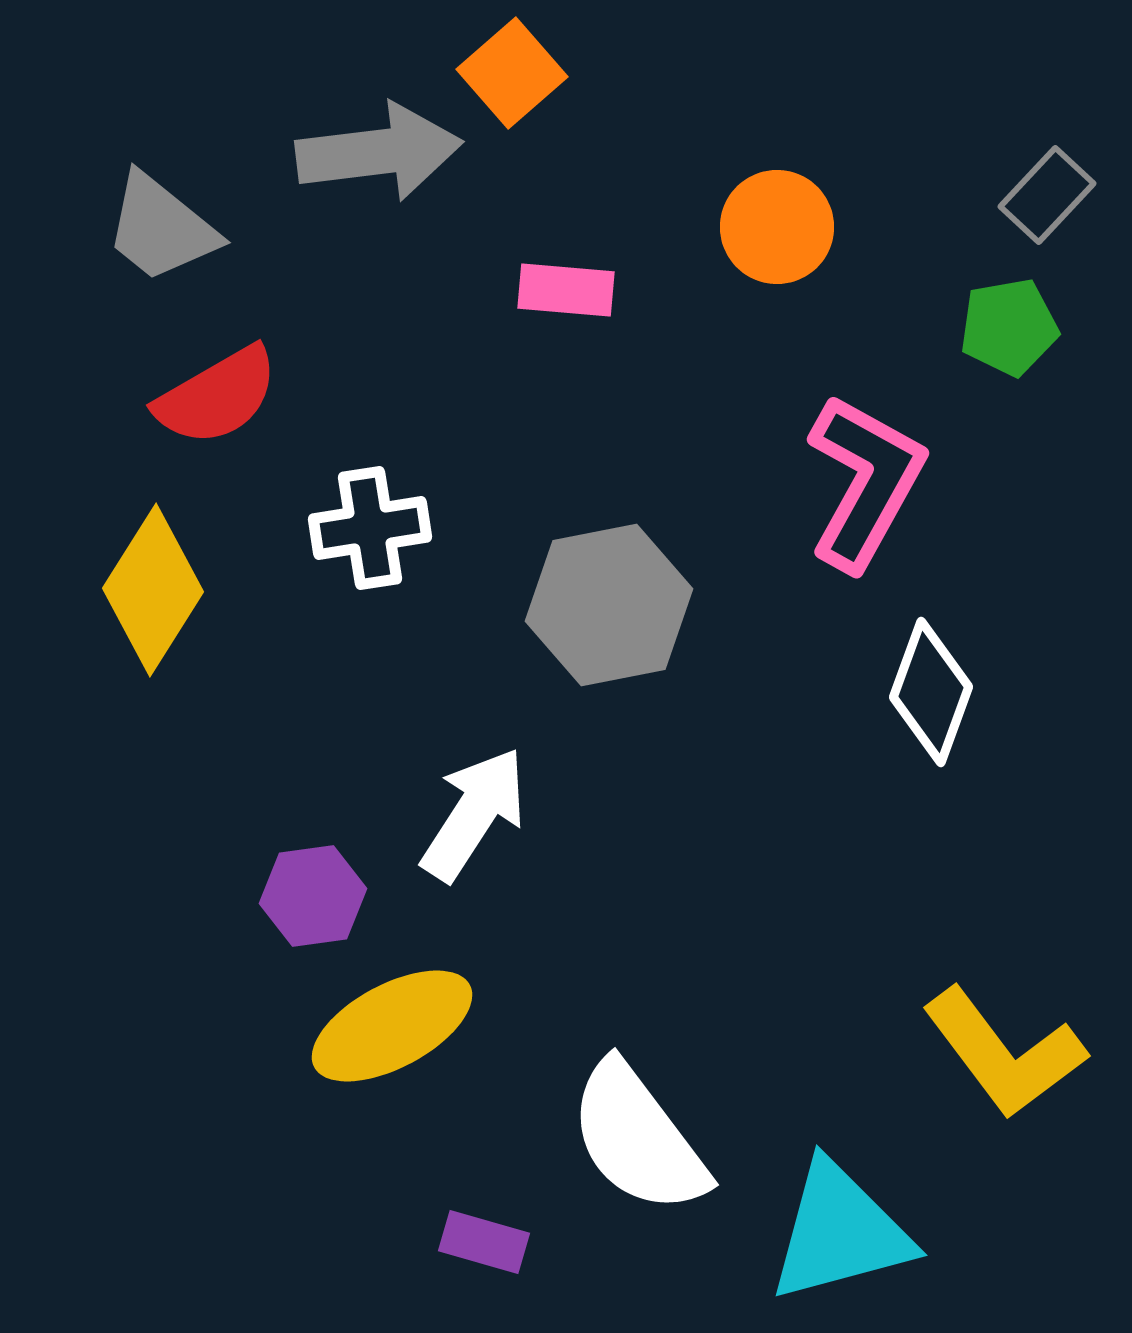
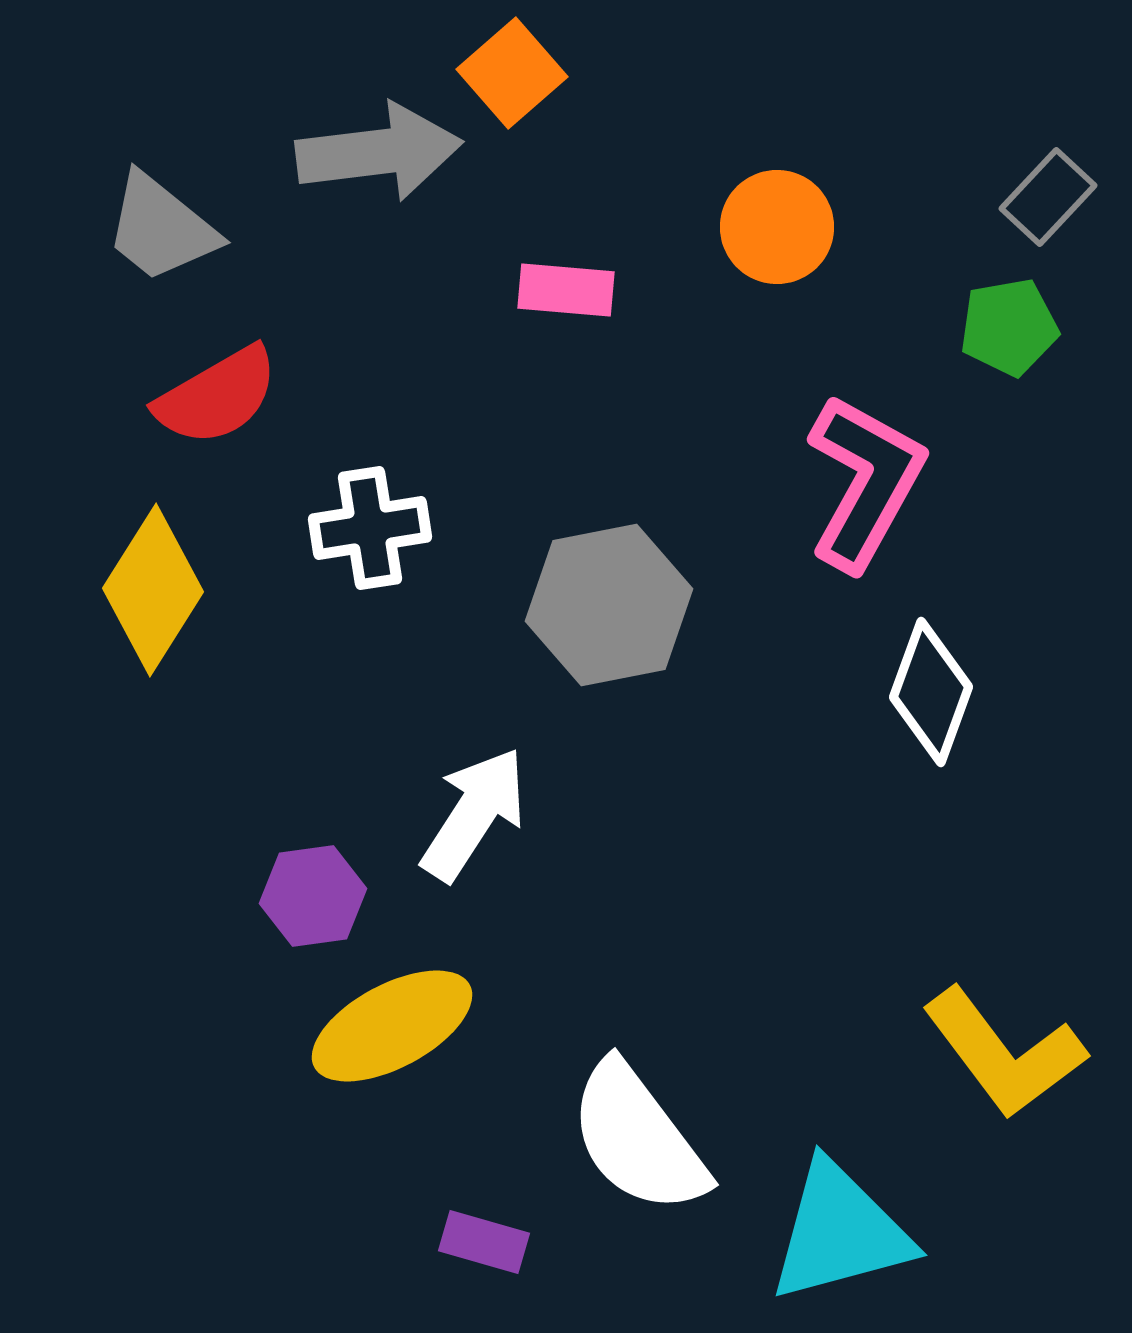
gray rectangle: moved 1 px right, 2 px down
